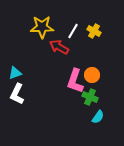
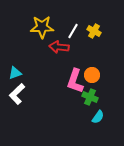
red arrow: rotated 24 degrees counterclockwise
white L-shape: rotated 20 degrees clockwise
